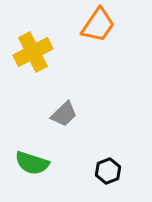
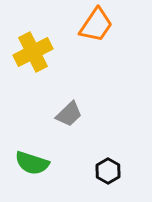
orange trapezoid: moved 2 px left
gray trapezoid: moved 5 px right
black hexagon: rotated 10 degrees counterclockwise
